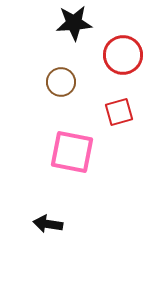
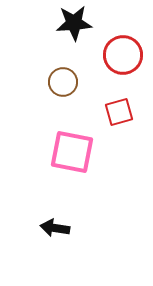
brown circle: moved 2 px right
black arrow: moved 7 px right, 4 px down
